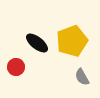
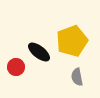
black ellipse: moved 2 px right, 9 px down
gray semicircle: moved 5 px left; rotated 18 degrees clockwise
